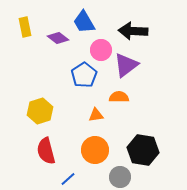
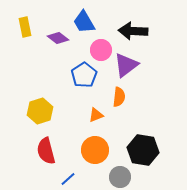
orange semicircle: rotated 96 degrees clockwise
orange triangle: rotated 14 degrees counterclockwise
